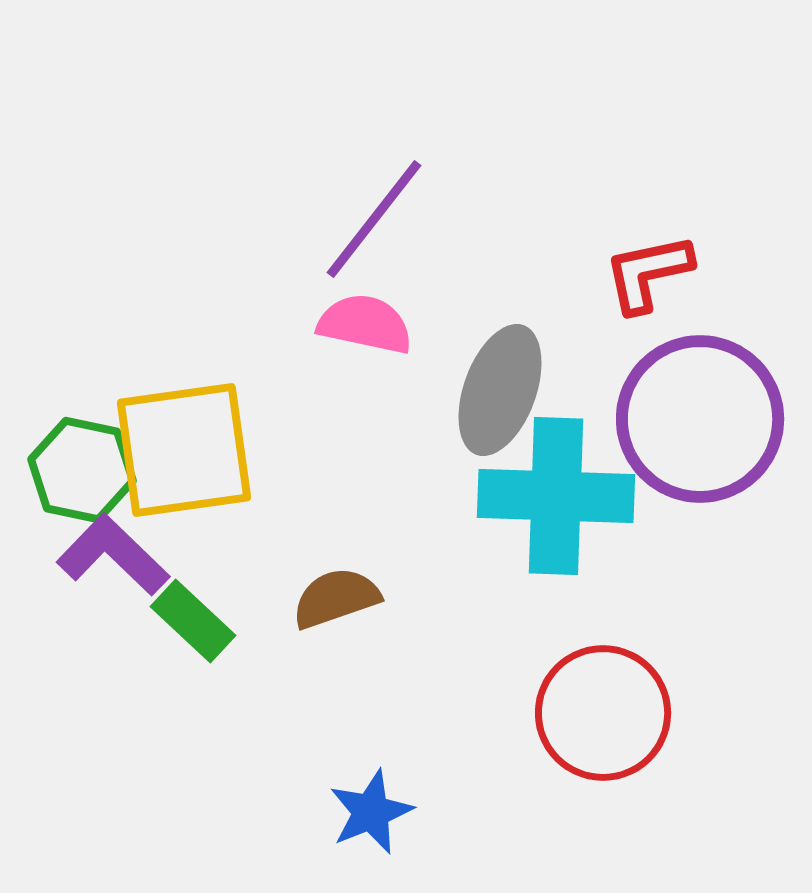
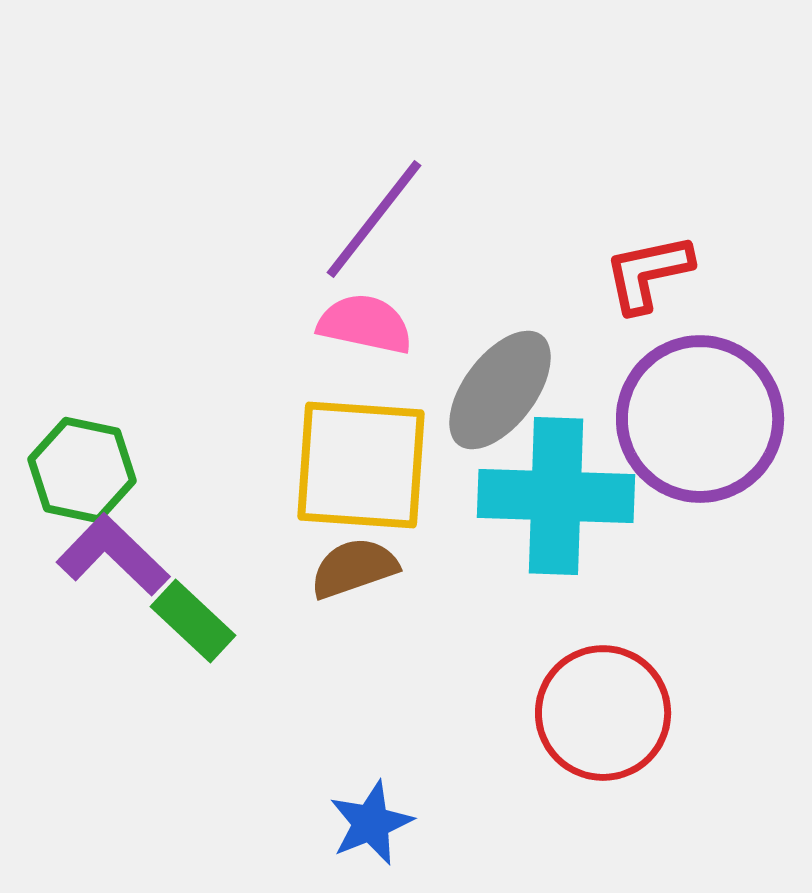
gray ellipse: rotated 17 degrees clockwise
yellow square: moved 177 px right, 15 px down; rotated 12 degrees clockwise
brown semicircle: moved 18 px right, 30 px up
blue star: moved 11 px down
